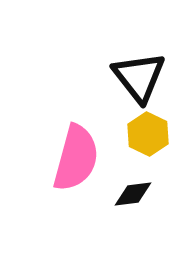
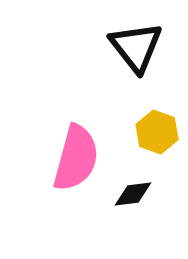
black triangle: moved 3 px left, 30 px up
yellow hexagon: moved 9 px right, 2 px up; rotated 6 degrees counterclockwise
